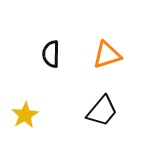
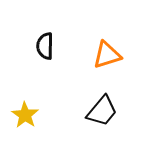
black semicircle: moved 6 px left, 8 px up
yellow star: rotated 8 degrees counterclockwise
